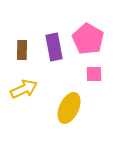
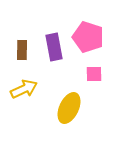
pink pentagon: moved 2 px up; rotated 12 degrees counterclockwise
